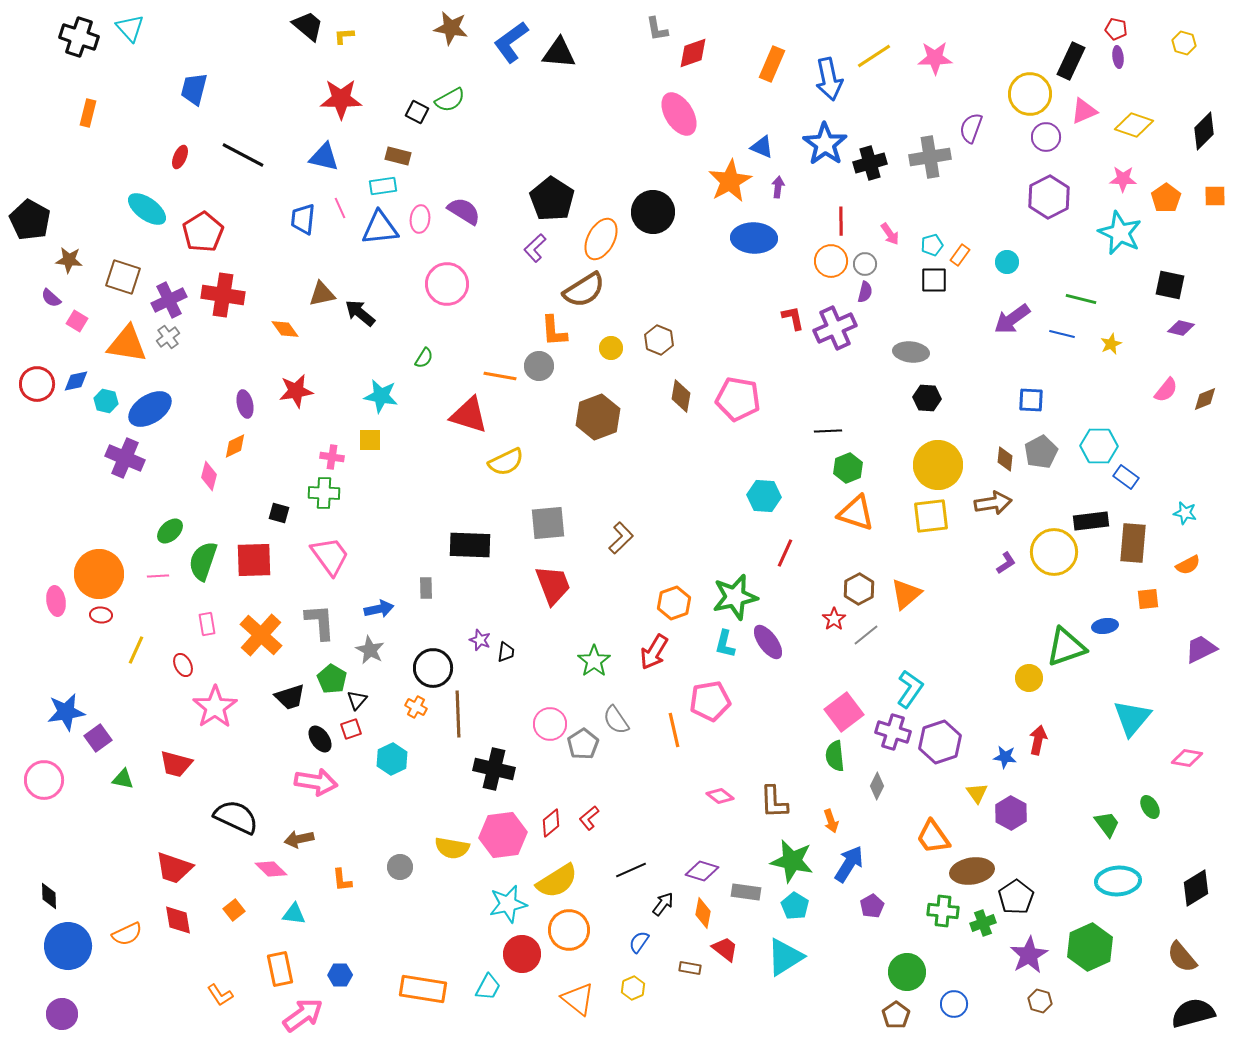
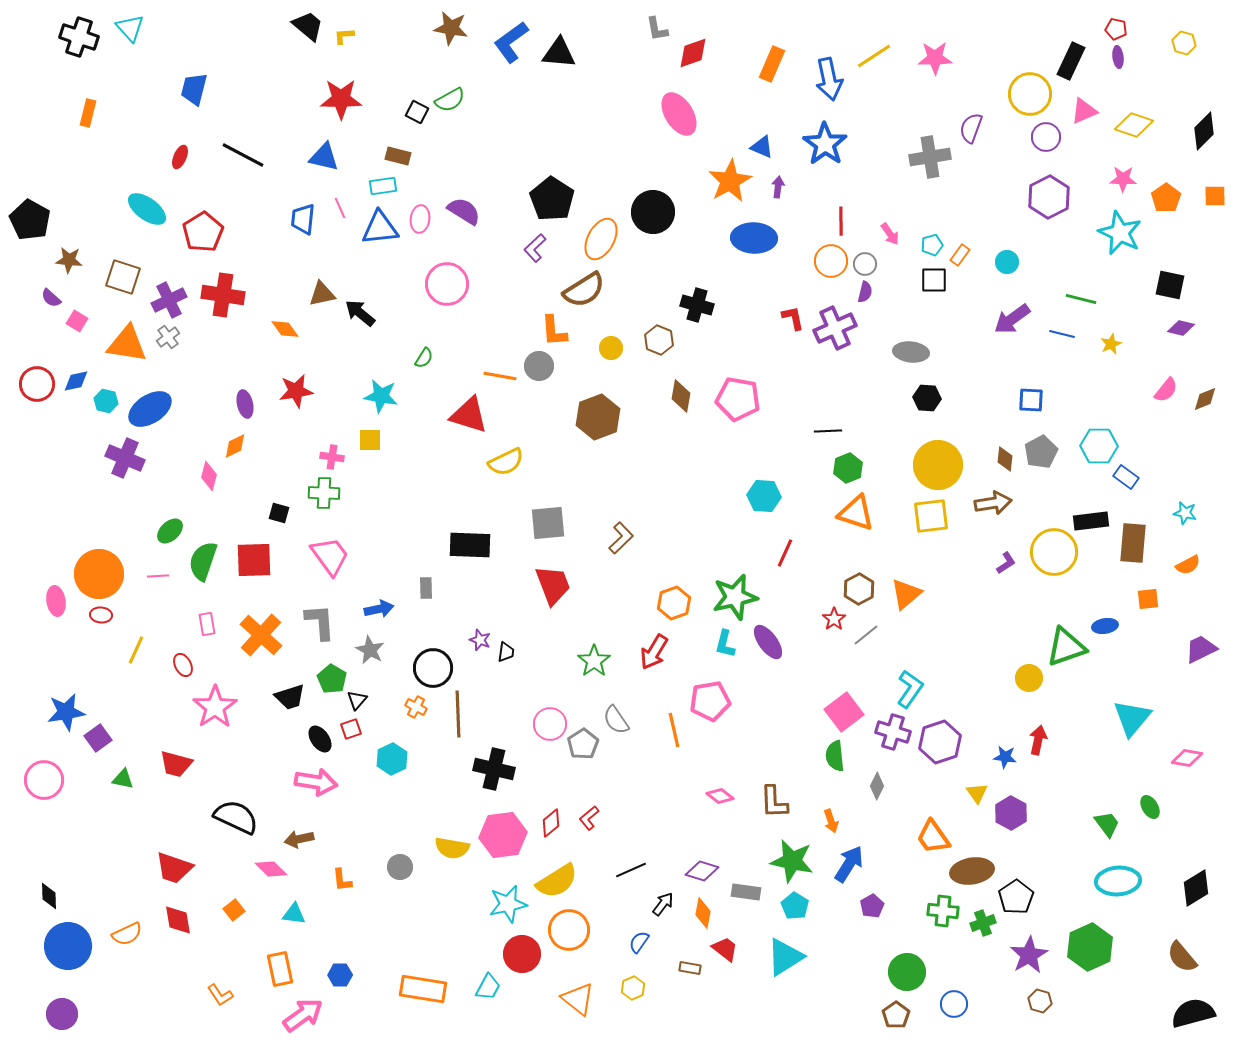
black cross at (870, 163): moved 173 px left, 142 px down; rotated 32 degrees clockwise
